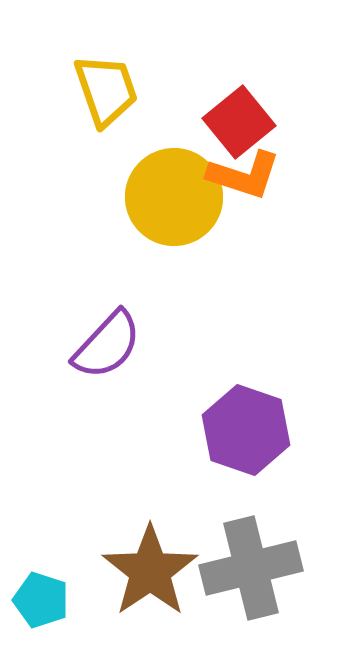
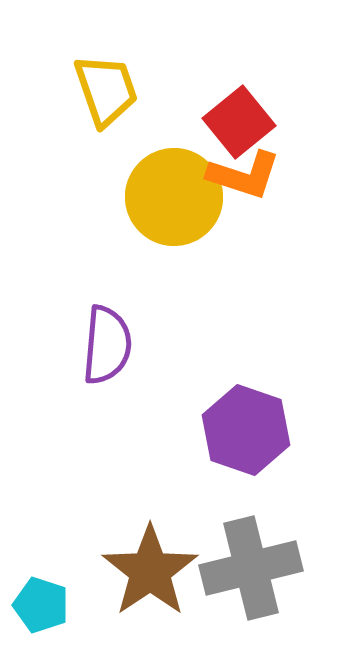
purple semicircle: rotated 38 degrees counterclockwise
cyan pentagon: moved 5 px down
